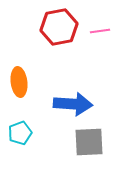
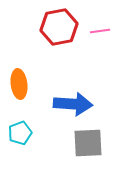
orange ellipse: moved 2 px down
gray square: moved 1 px left, 1 px down
